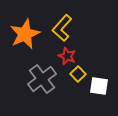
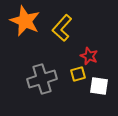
orange star: moved 13 px up; rotated 24 degrees counterclockwise
red star: moved 22 px right
yellow square: rotated 28 degrees clockwise
gray cross: rotated 20 degrees clockwise
